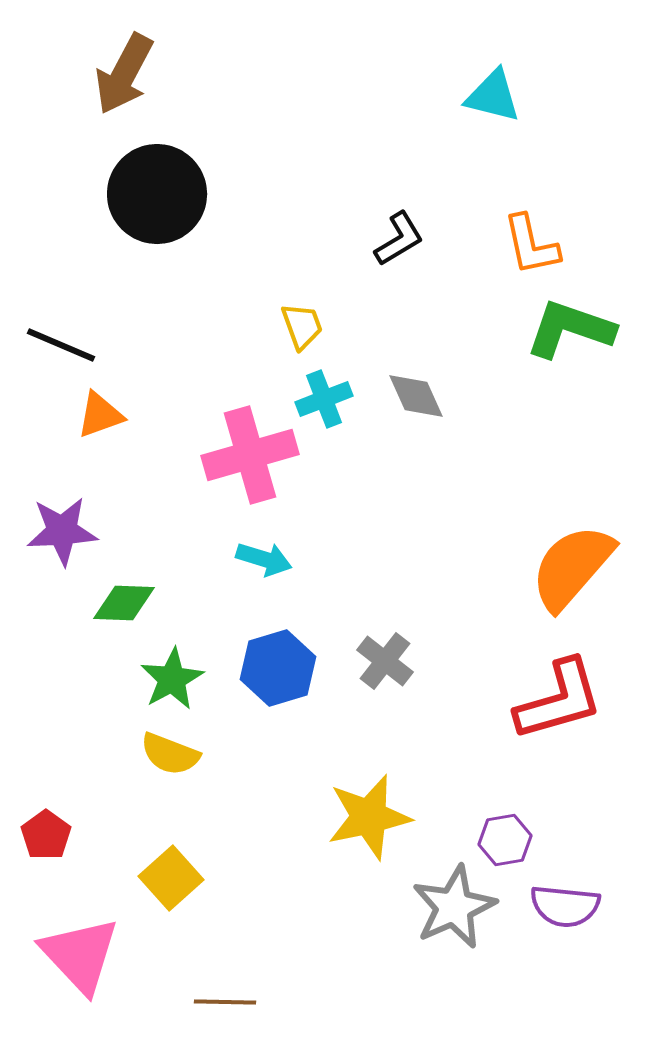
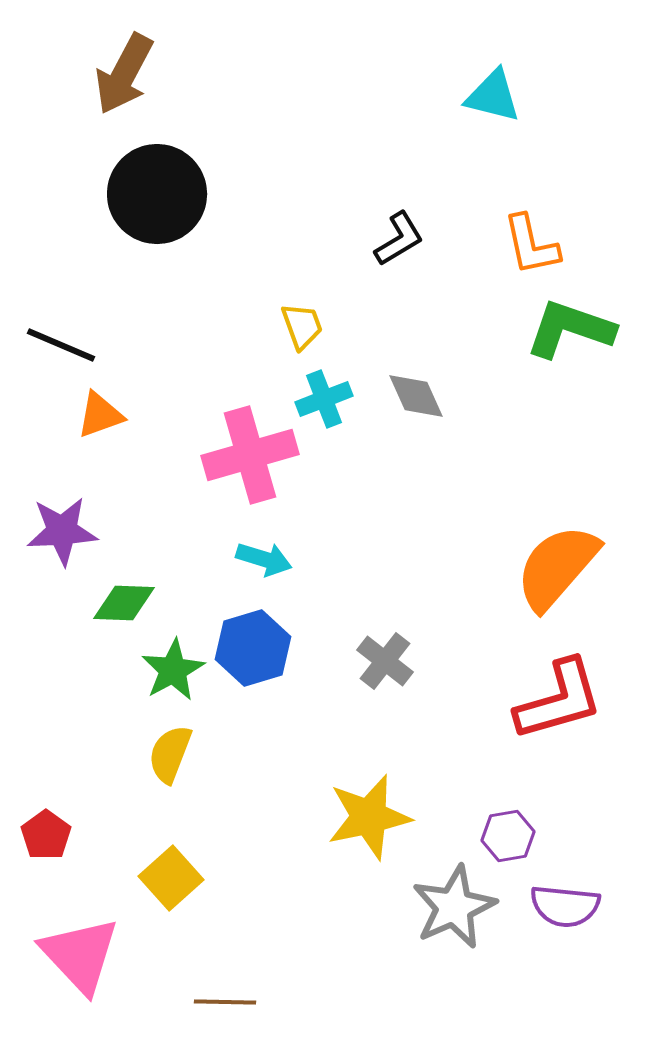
orange semicircle: moved 15 px left
blue hexagon: moved 25 px left, 20 px up
green star: moved 1 px right, 9 px up
yellow semicircle: rotated 90 degrees clockwise
purple hexagon: moved 3 px right, 4 px up
